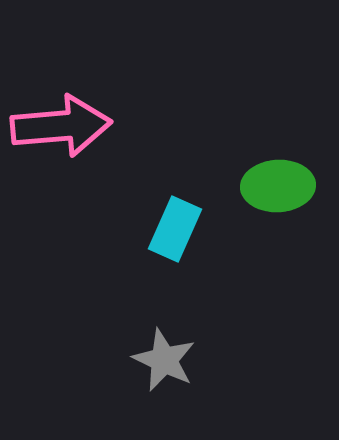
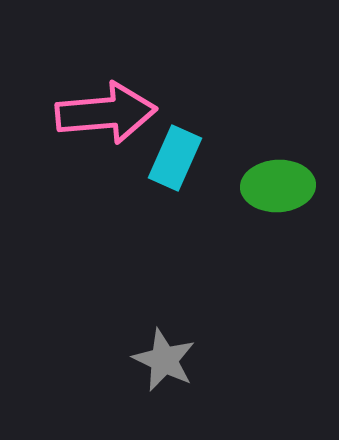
pink arrow: moved 45 px right, 13 px up
cyan rectangle: moved 71 px up
